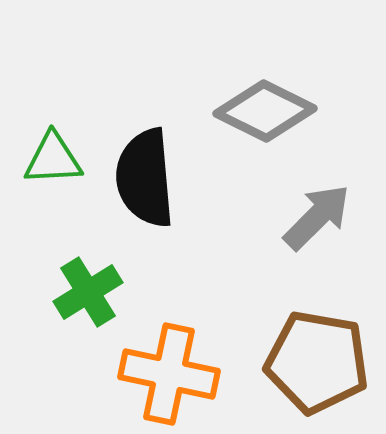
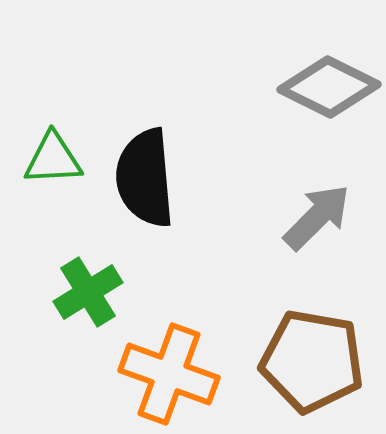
gray diamond: moved 64 px right, 24 px up
brown pentagon: moved 5 px left, 1 px up
orange cross: rotated 8 degrees clockwise
